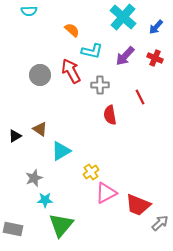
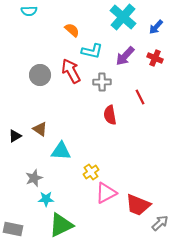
gray cross: moved 2 px right, 3 px up
cyan triangle: rotated 35 degrees clockwise
cyan star: moved 1 px right, 1 px up
green triangle: rotated 24 degrees clockwise
